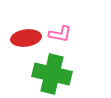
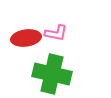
pink L-shape: moved 4 px left, 1 px up
